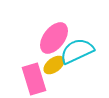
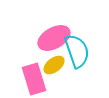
pink ellipse: rotated 24 degrees clockwise
cyan semicircle: rotated 96 degrees clockwise
